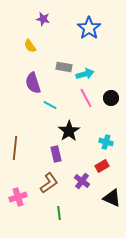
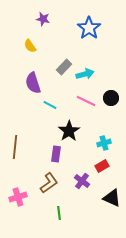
gray rectangle: rotated 56 degrees counterclockwise
pink line: moved 3 px down; rotated 36 degrees counterclockwise
cyan cross: moved 2 px left, 1 px down; rotated 32 degrees counterclockwise
brown line: moved 1 px up
purple rectangle: rotated 21 degrees clockwise
